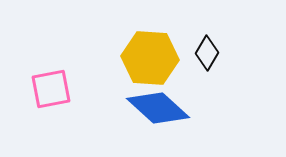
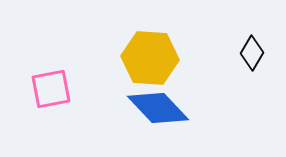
black diamond: moved 45 px right
blue diamond: rotated 4 degrees clockwise
